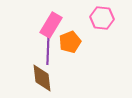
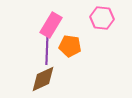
orange pentagon: moved 4 px down; rotated 30 degrees clockwise
purple line: moved 1 px left
brown diamond: moved 1 px right, 1 px down; rotated 72 degrees clockwise
